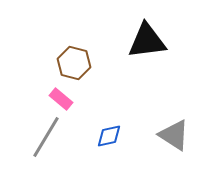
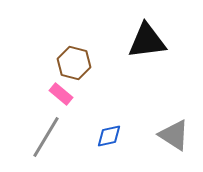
pink rectangle: moved 5 px up
